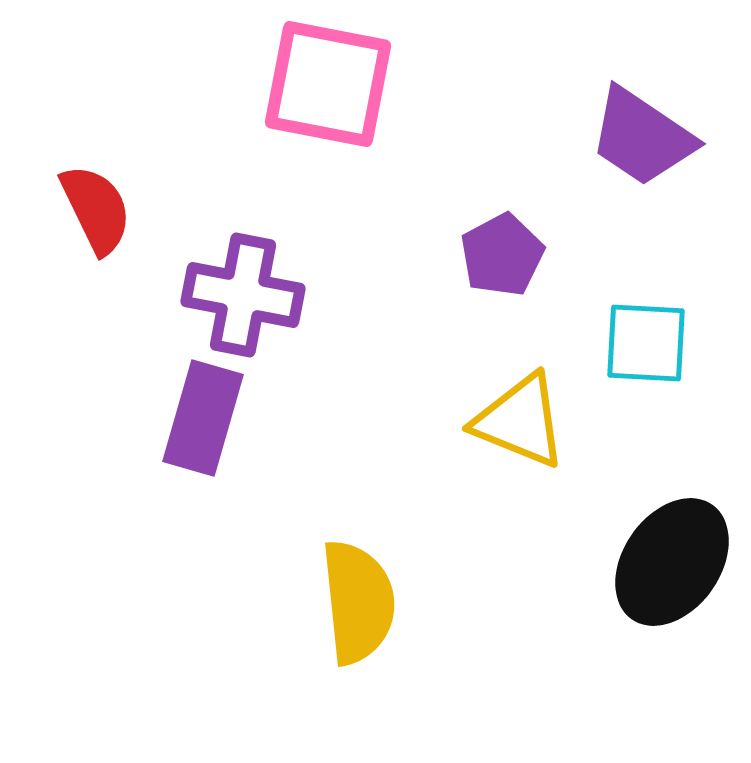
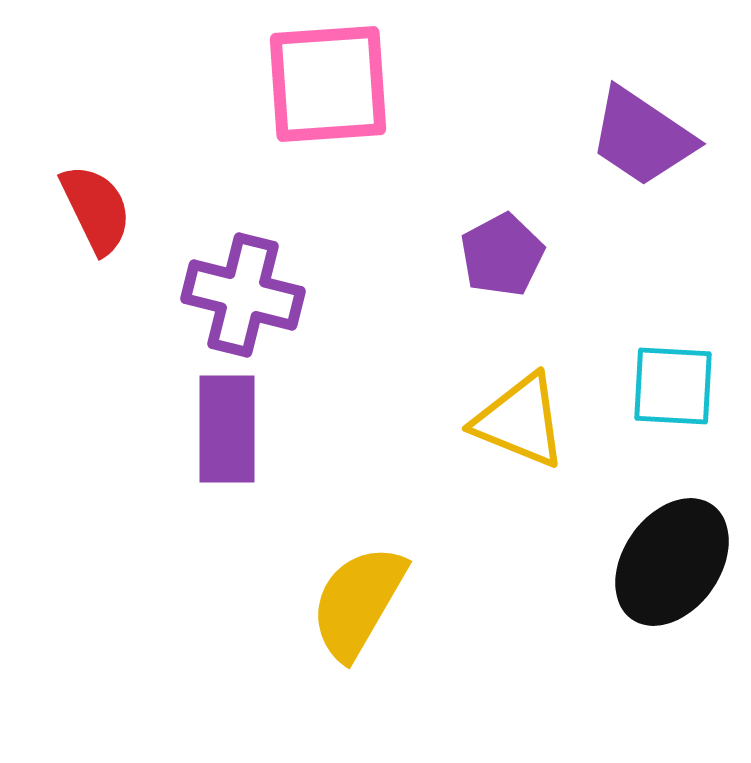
pink square: rotated 15 degrees counterclockwise
purple cross: rotated 3 degrees clockwise
cyan square: moved 27 px right, 43 px down
purple rectangle: moved 24 px right, 11 px down; rotated 16 degrees counterclockwise
yellow semicircle: rotated 144 degrees counterclockwise
